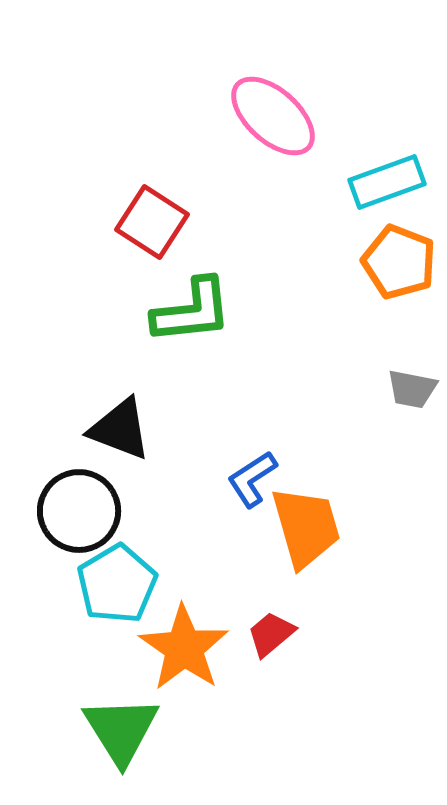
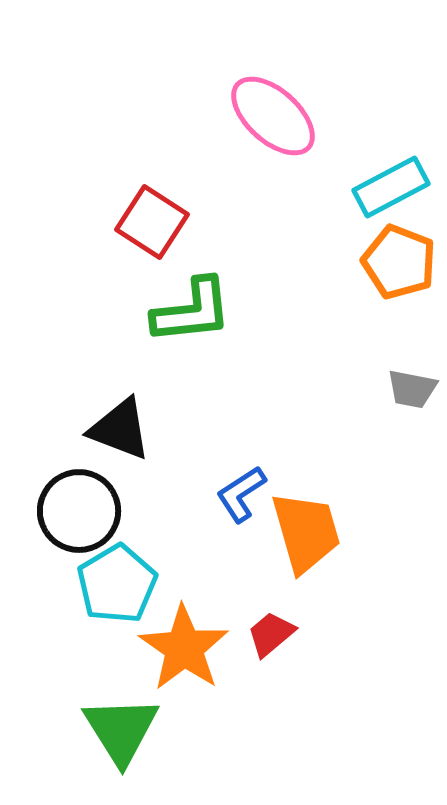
cyan rectangle: moved 4 px right, 5 px down; rotated 8 degrees counterclockwise
blue L-shape: moved 11 px left, 15 px down
orange trapezoid: moved 5 px down
